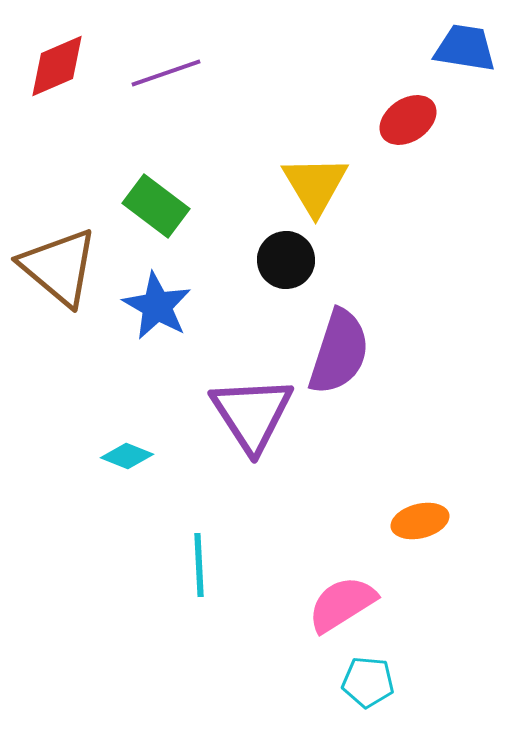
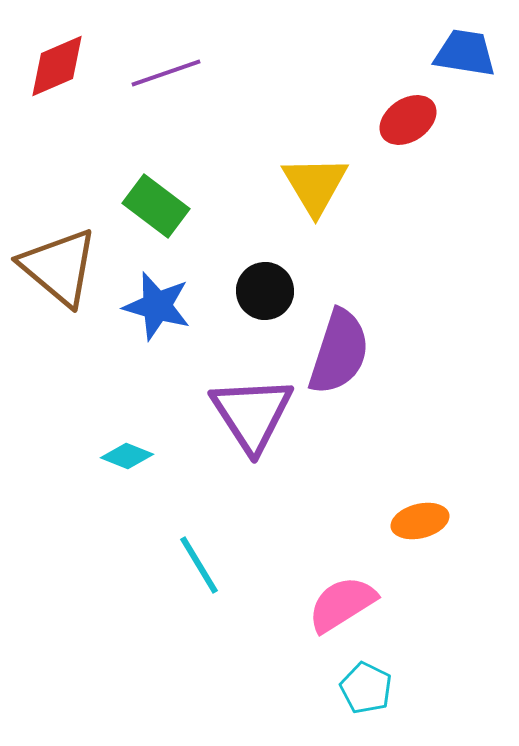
blue trapezoid: moved 5 px down
black circle: moved 21 px left, 31 px down
blue star: rotated 14 degrees counterclockwise
cyan line: rotated 28 degrees counterclockwise
cyan pentagon: moved 2 px left, 6 px down; rotated 21 degrees clockwise
